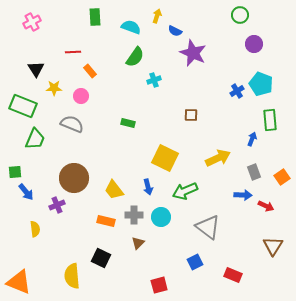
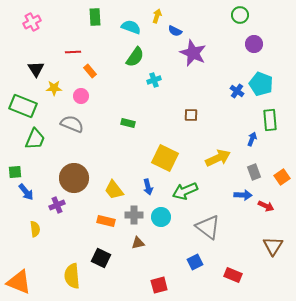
blue cross at (237, 91): rotated 24 degrees counterclockwise
brown triangle at (138, 243): rotated 32 degrees clockwise
